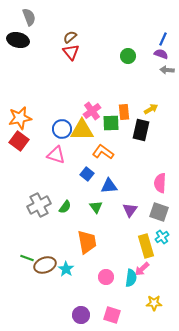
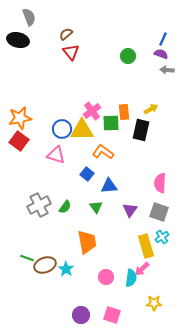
brown semicircle: moved 4 px left, 3 px up
